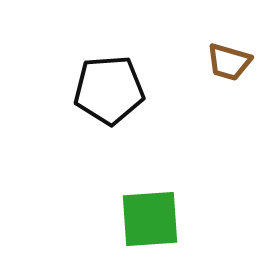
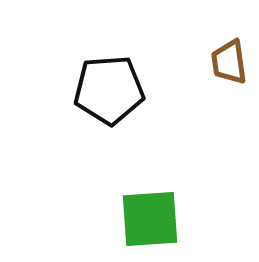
brown trapezoid: rotated 66 degrees clockwise
